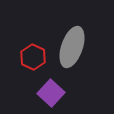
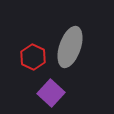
gray ellipse: moved 2 px left
